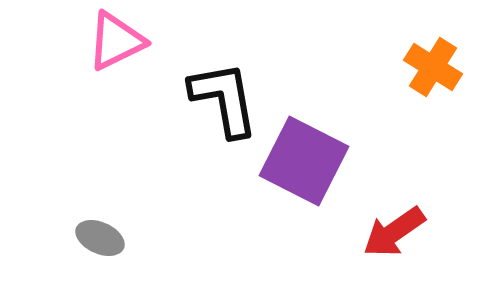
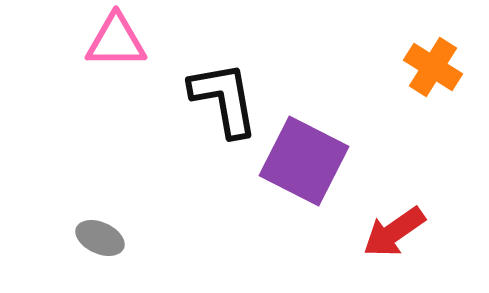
pink triangle: rotated 26 degrees clockwise
